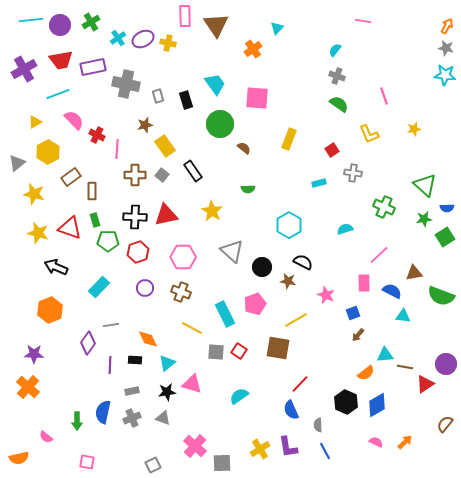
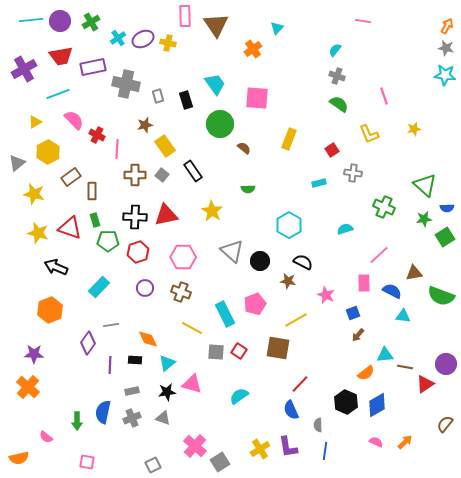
purple circle at (60, 25): moved 4 px up
red trapezoid at (61, 60): moved 4 px up
black circle at (262, 267): moved 2 px left, 6 px up
blue line at (325, 451): rotated 36 degrees clockwise
gray square at (222, 463): moved 2 px left, 1 px up; rotated 30 degrees counterclockwise
